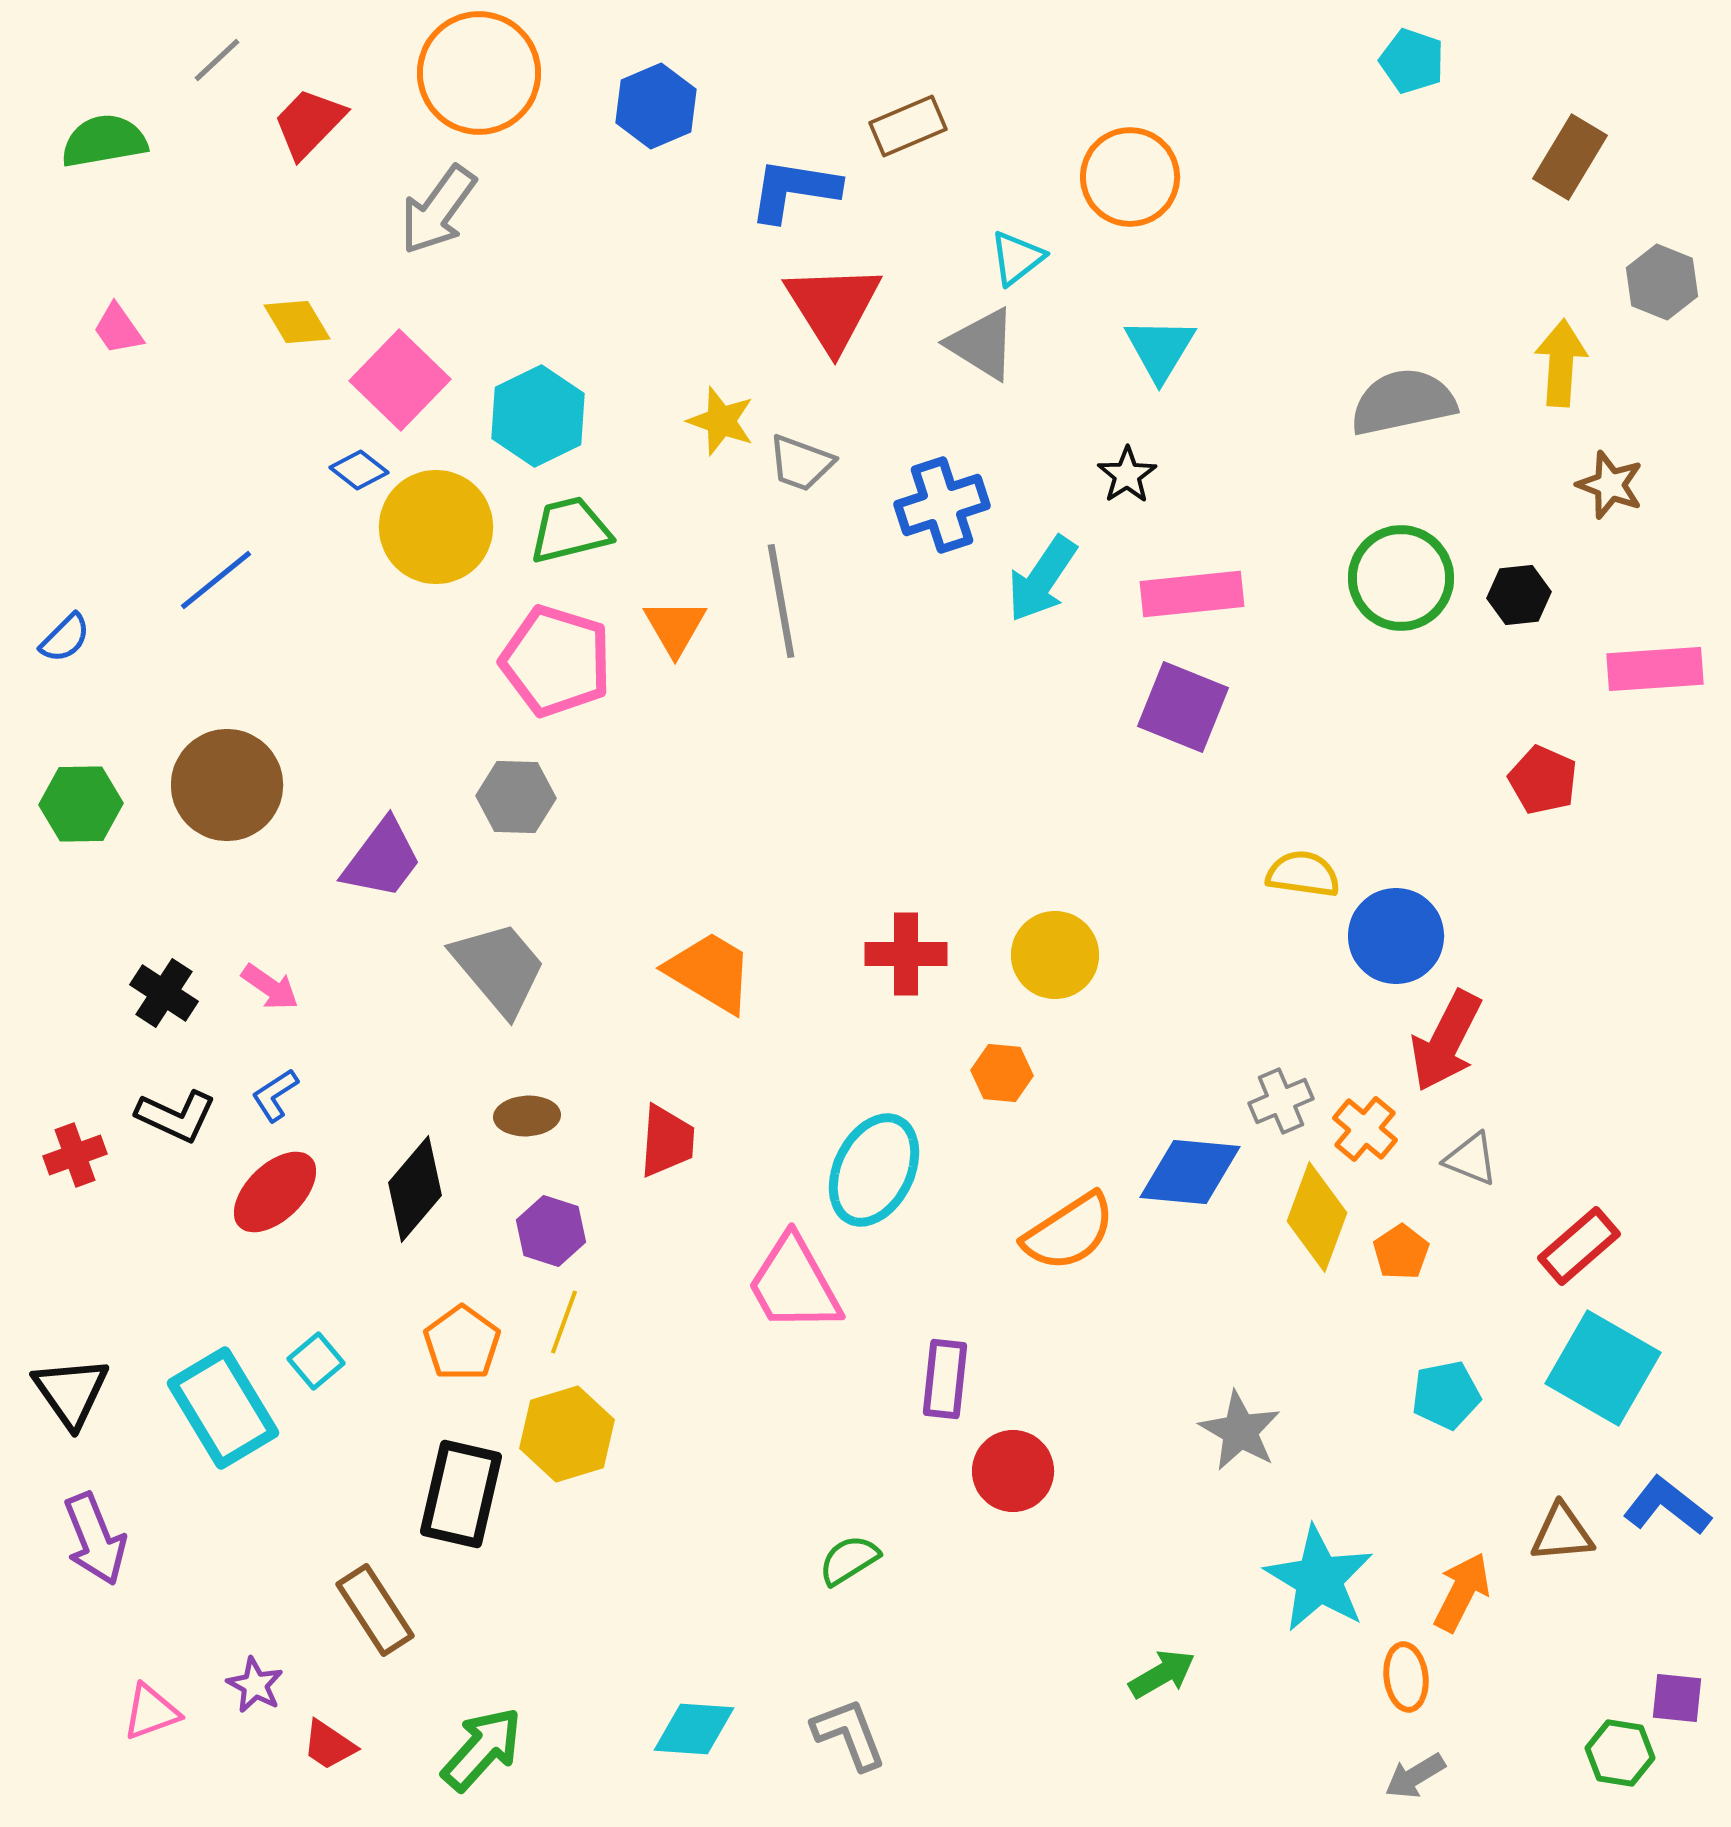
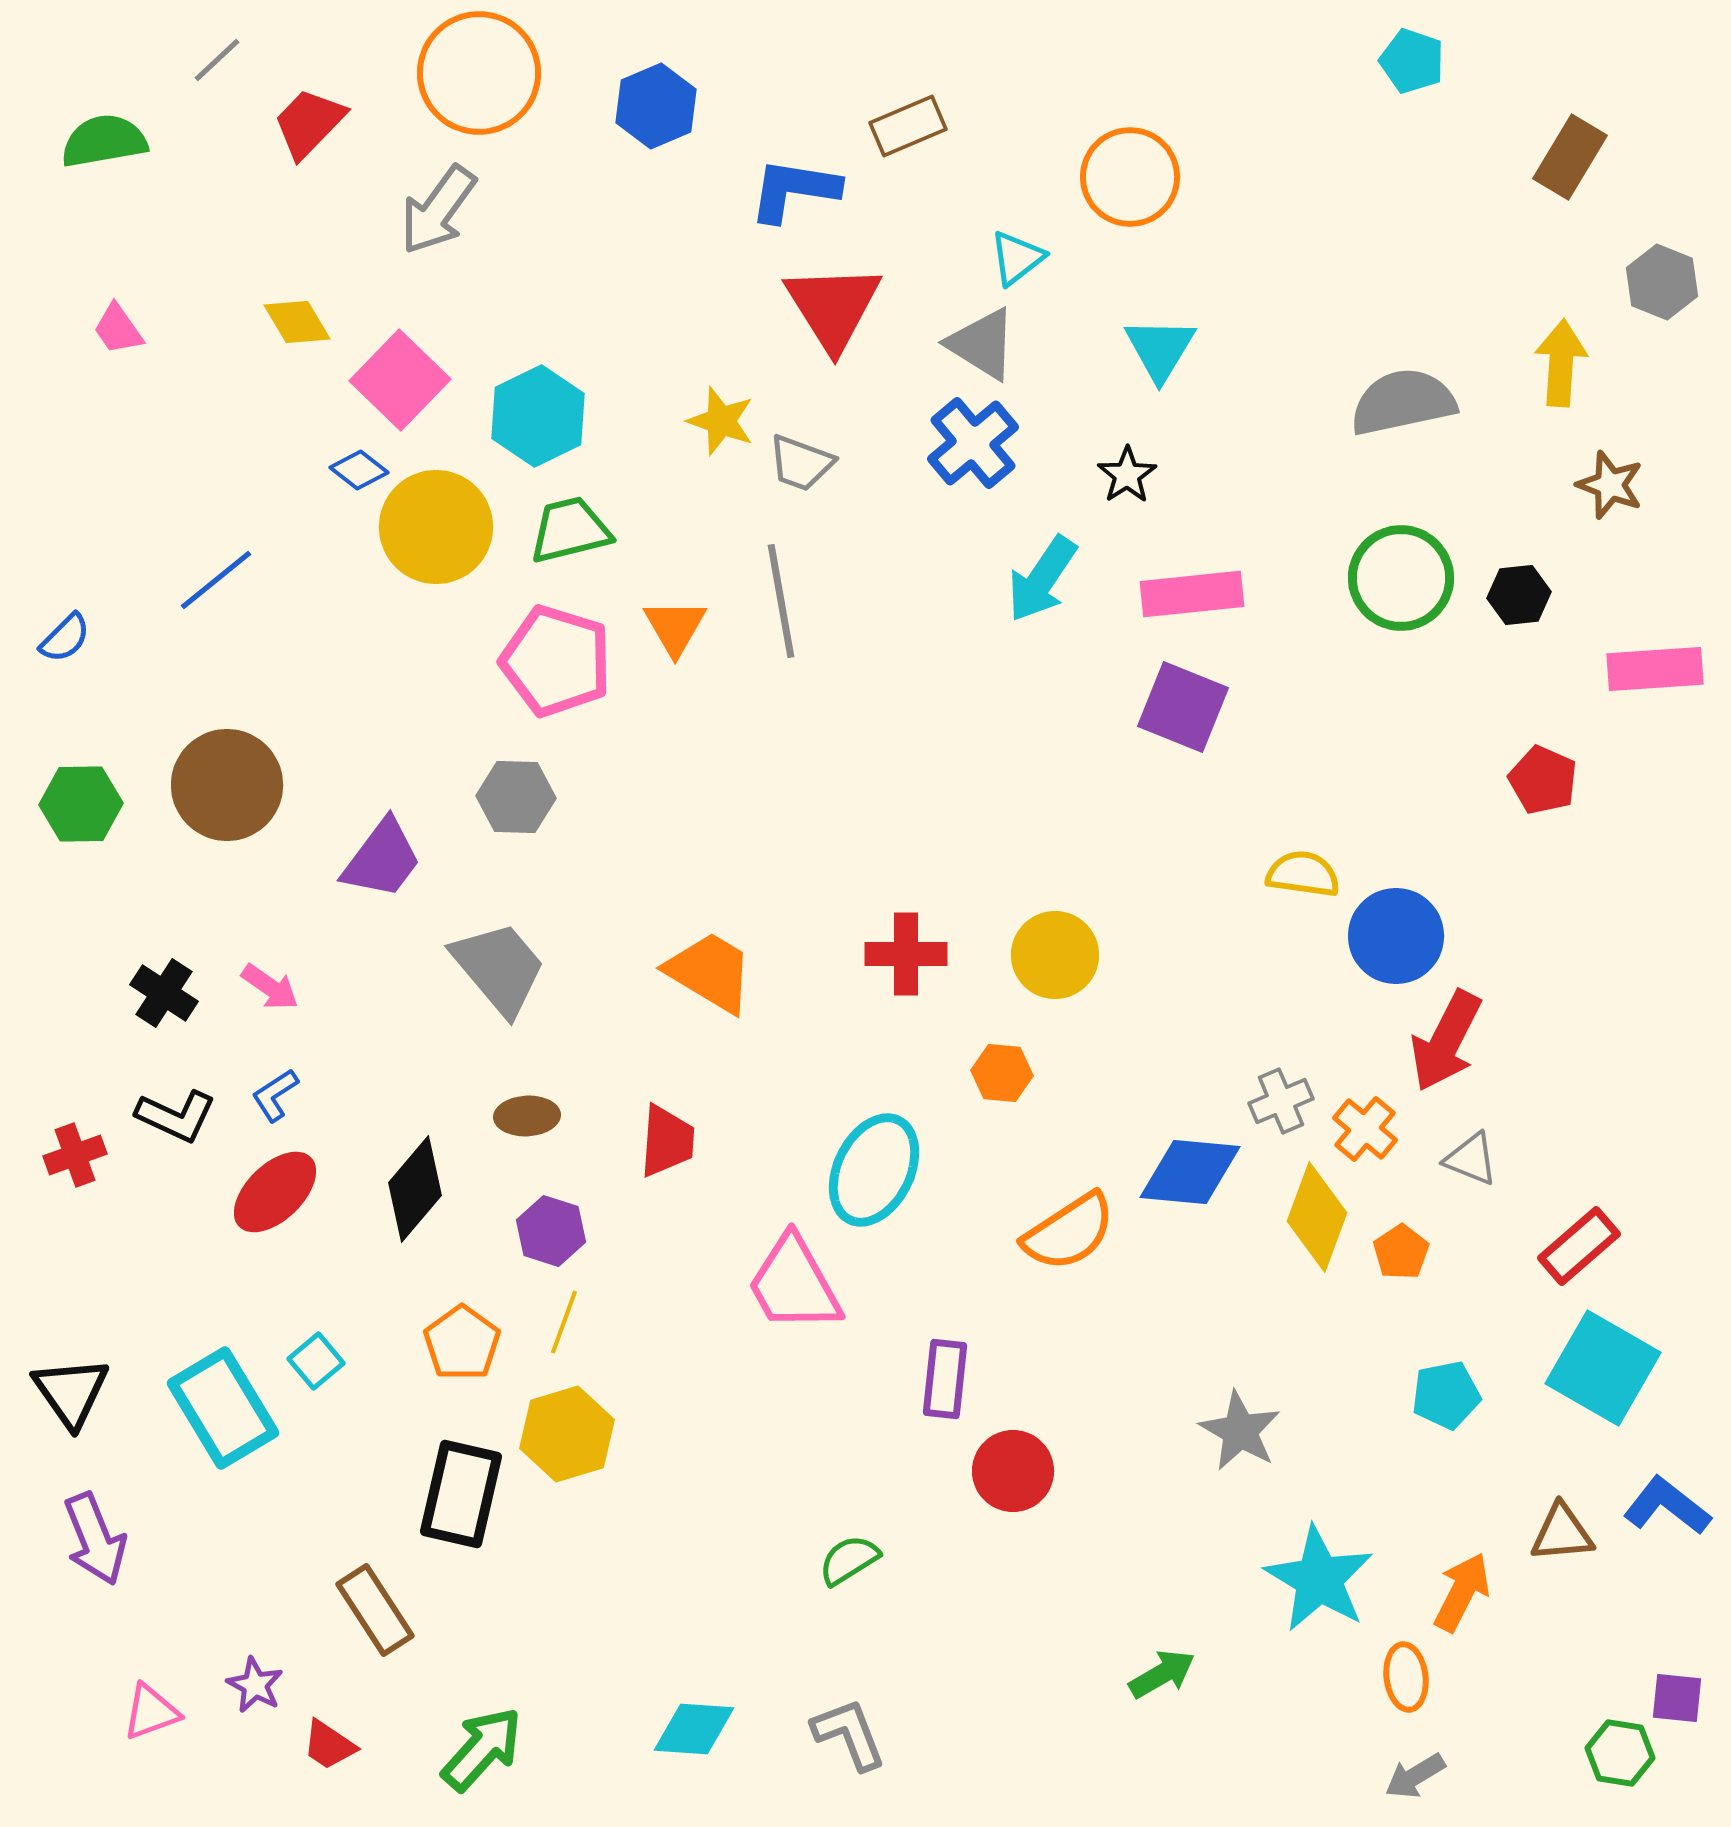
blue cross at (942, 505): moved 31 px right, 62 px up; rotated 22 degrees counterclockwise
